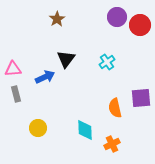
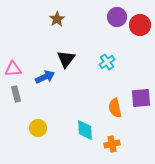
orange cross: rotated 14 degrees clockwise
